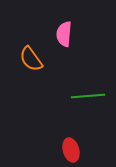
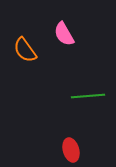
pink semicircle: rotated 35 degrees counterclockwise
orange semicircle: moved 6 px left, 9 px up
